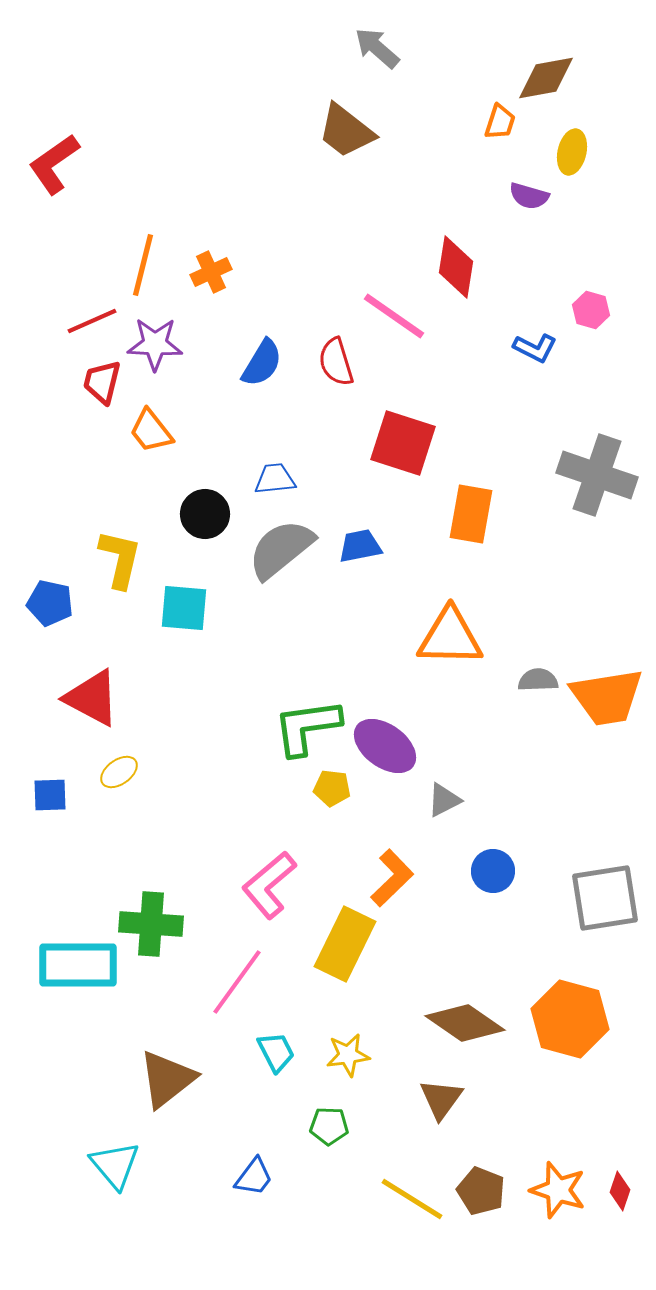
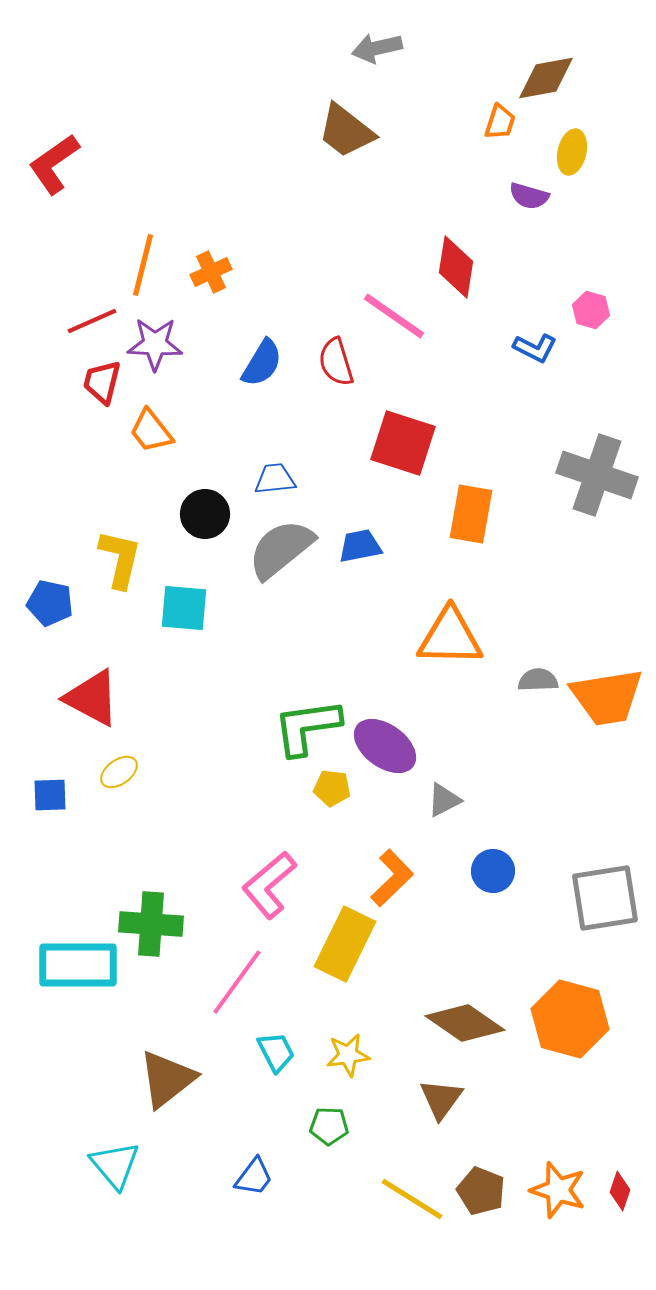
gray arrow at (377, 48): rotated 54 degrees counterclockwise
